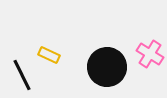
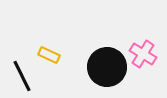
pink cross: moved 7 px left
black line: moved 1 px down
